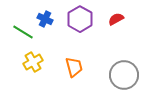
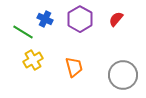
red semicircle: rotated 21 degrees counterclockwise
yellow cross: moved 2 px up
gray circle: moved 1 px left
